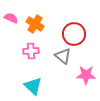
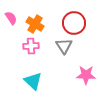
pink semicircle: rotated 32 degrees clockwise
red circle: moved 11 px up
pink cross: moved 5 px up
gray triangle: moved 1 px right, 10 px up; rotated 18 degrees clockwise
cyan triangle: moved 5 px up
